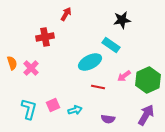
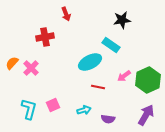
red arrow: rotated 128 degrees clockwise
orange semicircle: rotated 120 degrees counterclockwise
cyan arrow: moved 9 px right
